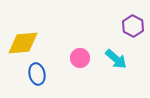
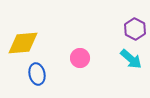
purple hexagon: moved 2 px right, 3 px down
cyan arrow: moved 15 px right
